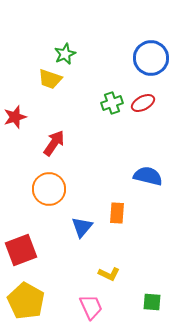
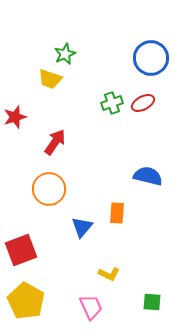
red arrow: moved 1 px right, 1 px up
